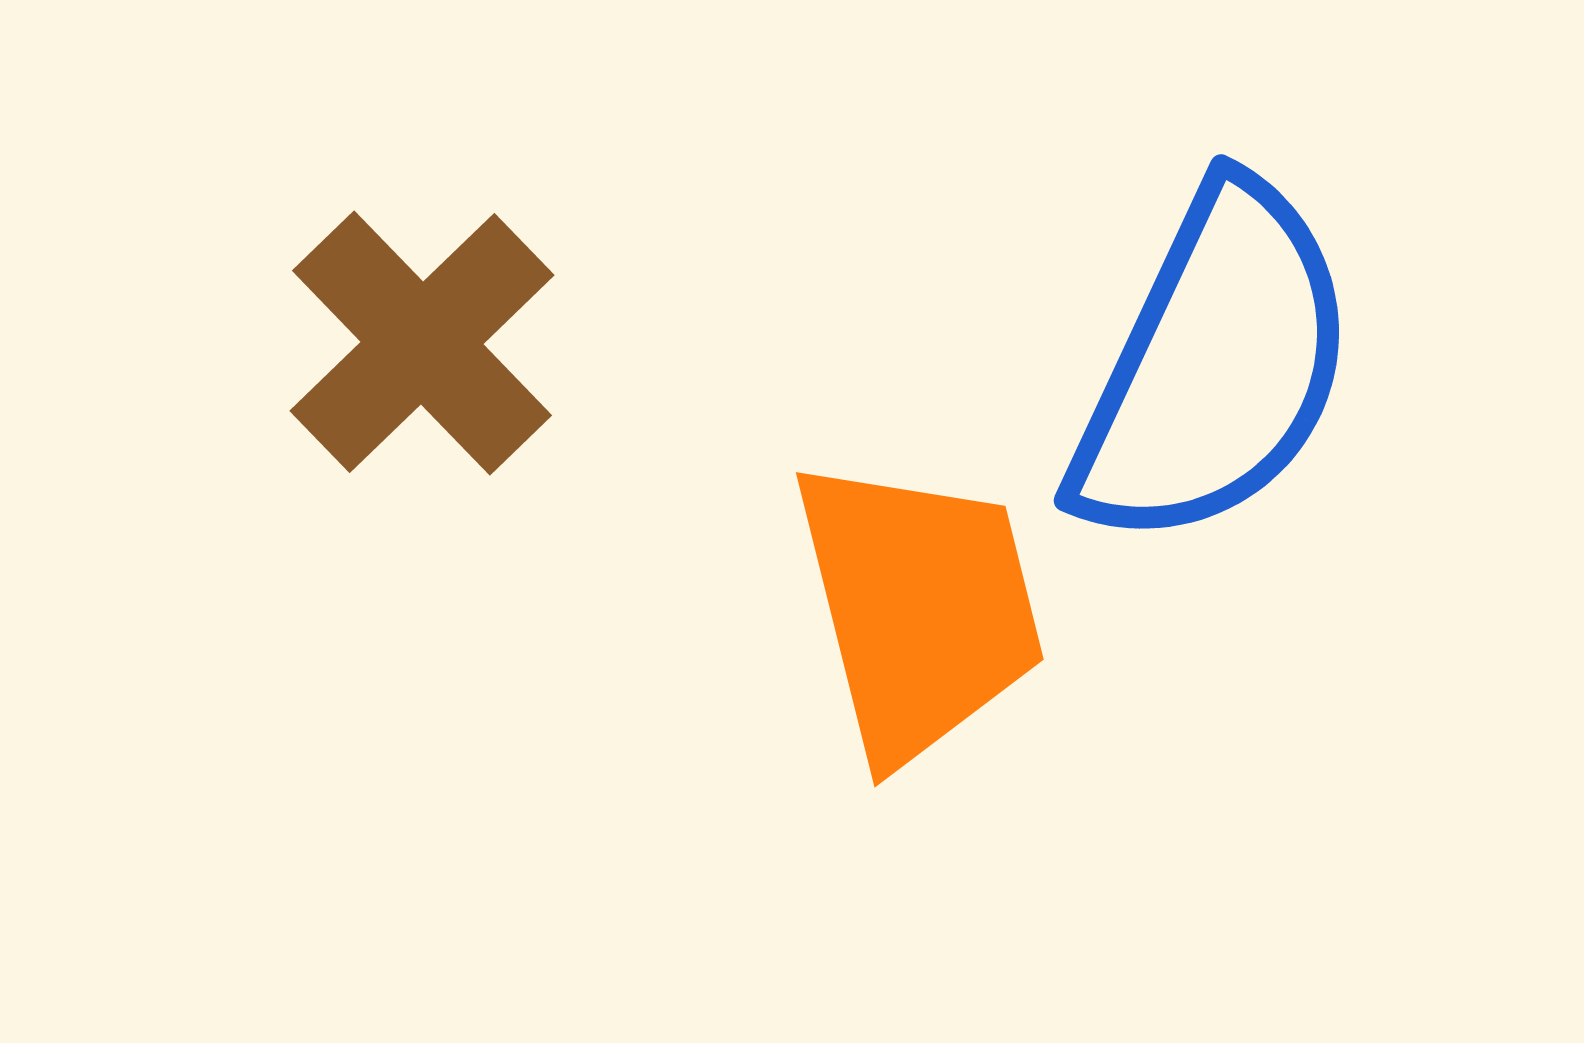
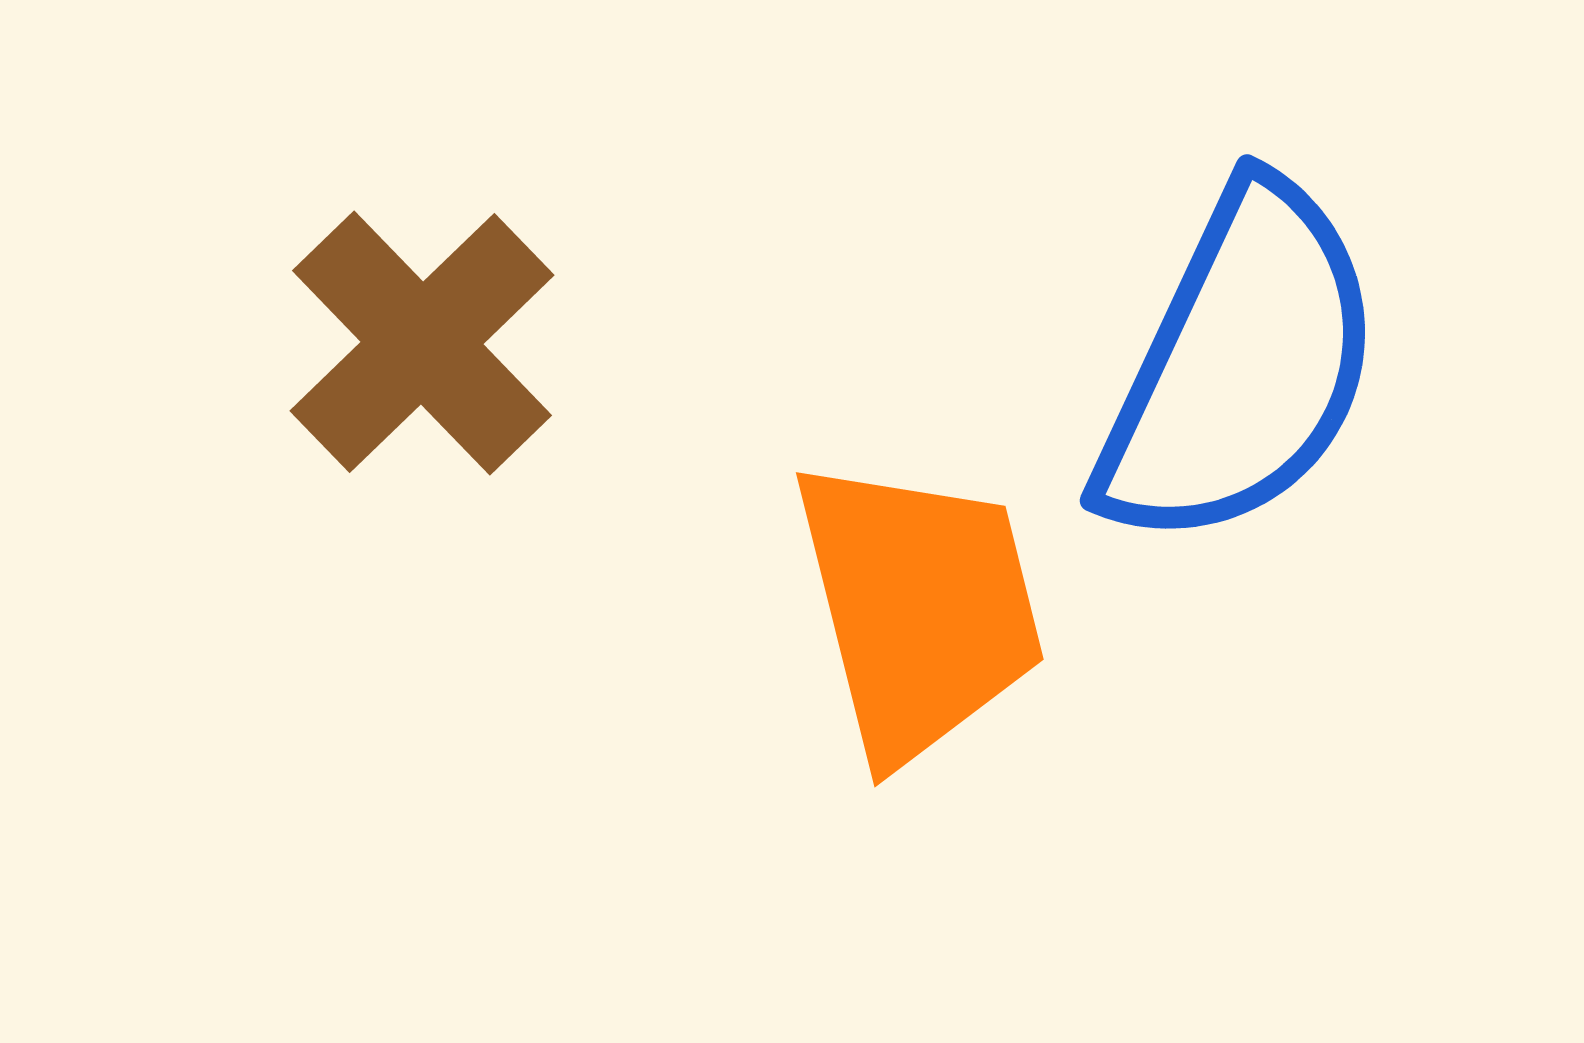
blue semicircle: moved 26 px right
